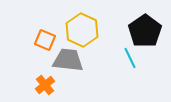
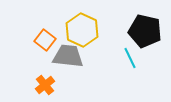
black pentagon: rotated 24 degrees counterclockwise
orange square: rotated 15 degrees clockwise
gray trapezoid: moved 4 px up
